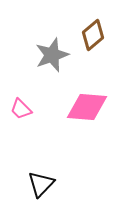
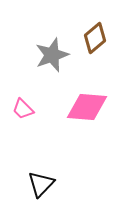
brown diamond: moved 2 px right, 3 px down
pink trapezoid: moved 2 px right
